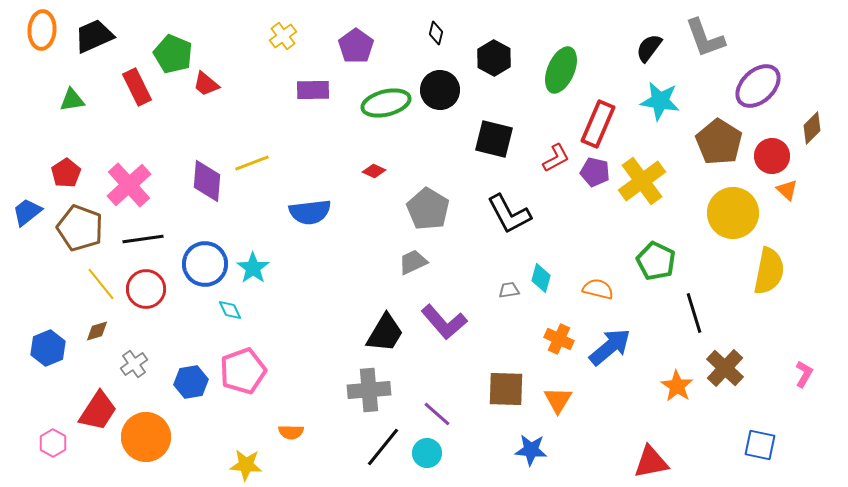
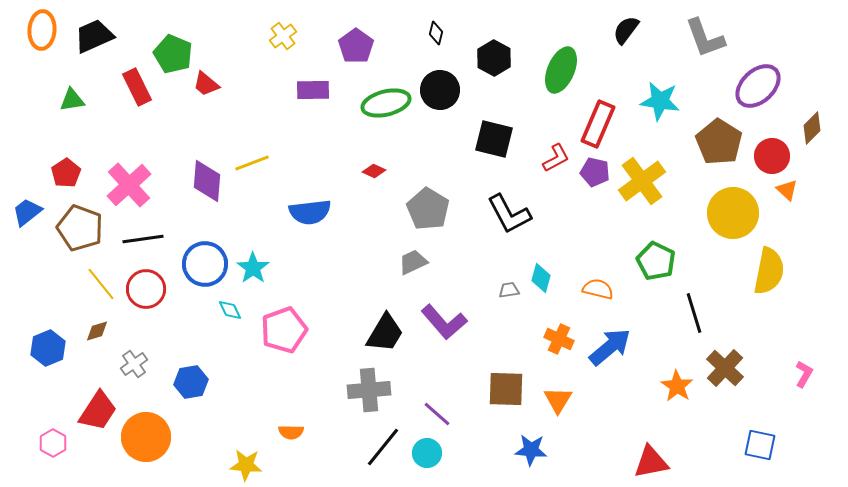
black semicircle at (649, 48): moved 23 px left, 18 px up
pink pentagon at (243, 371): moved 41 px right, 41 px up
